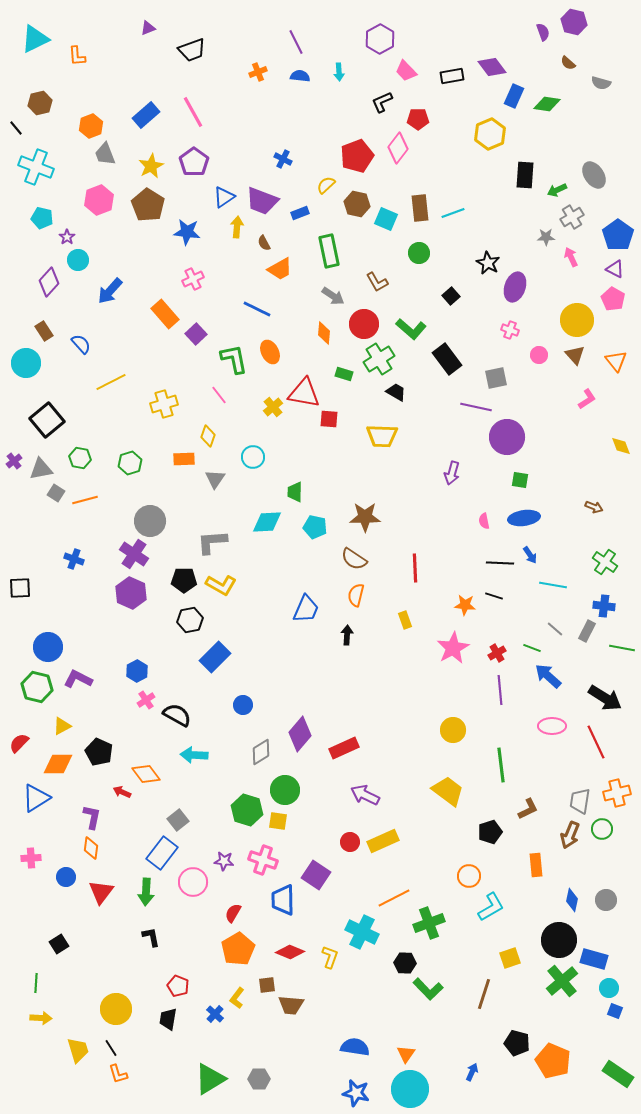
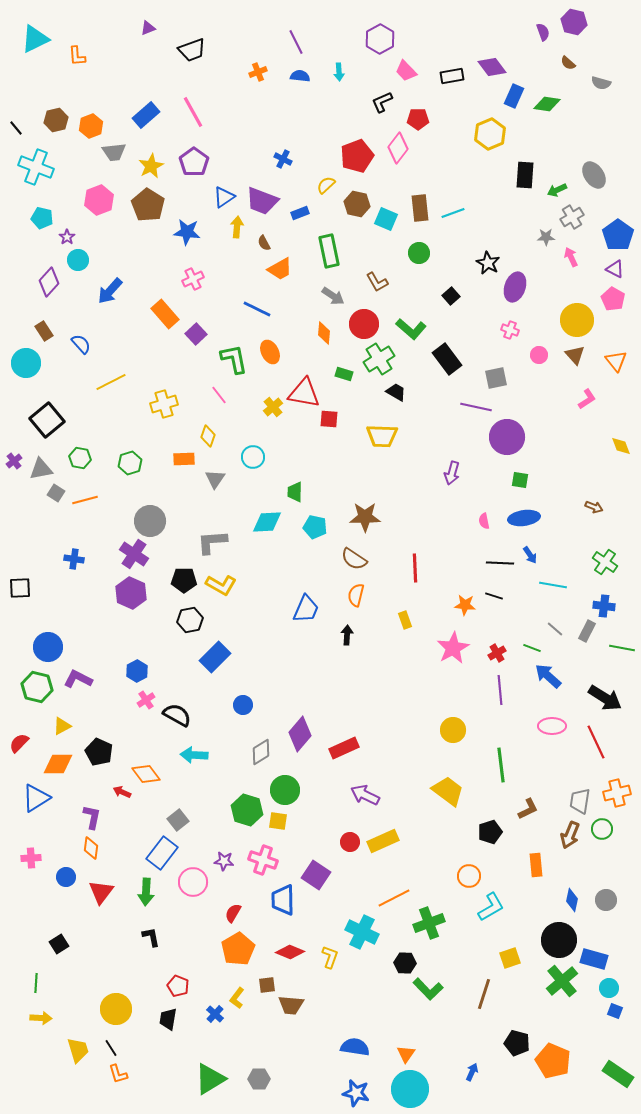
brown hexagon at (40, 103): moved 16 px right, 17 px down
gray trapezoid at (105, 154): moved 9 px right, 2 px up; rotated 75 degrees counterclockwise
blue cross at (74, 559): rotated 12 degrees counterclockwise
